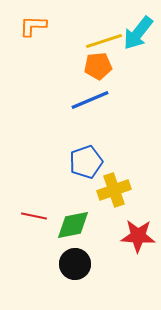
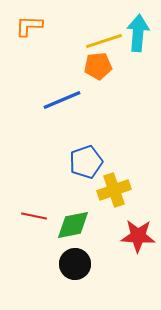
orange L-shape: moved 4 px left
cyan arrow: rotated 147 degrees clockwise
blue line: moved 28 px left
